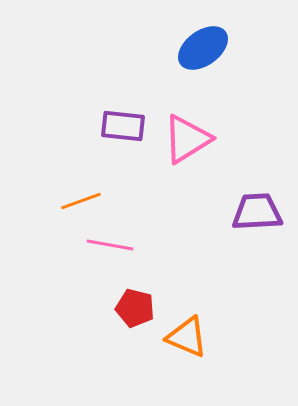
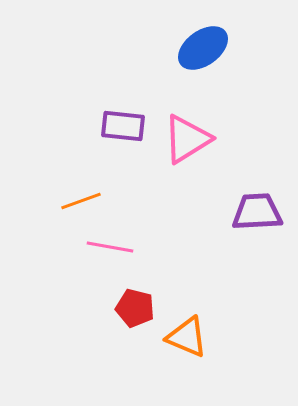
pink line: moved 2 px down
